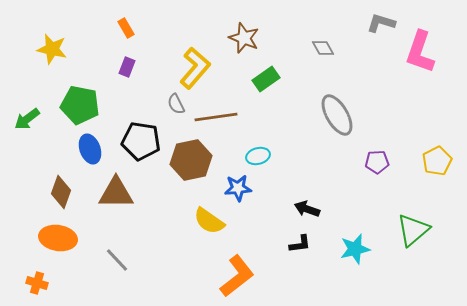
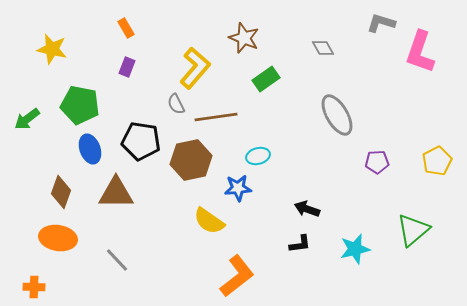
orange cross: moved 3 px left, 4 px down; rotated 15 degrees counterclockwise
